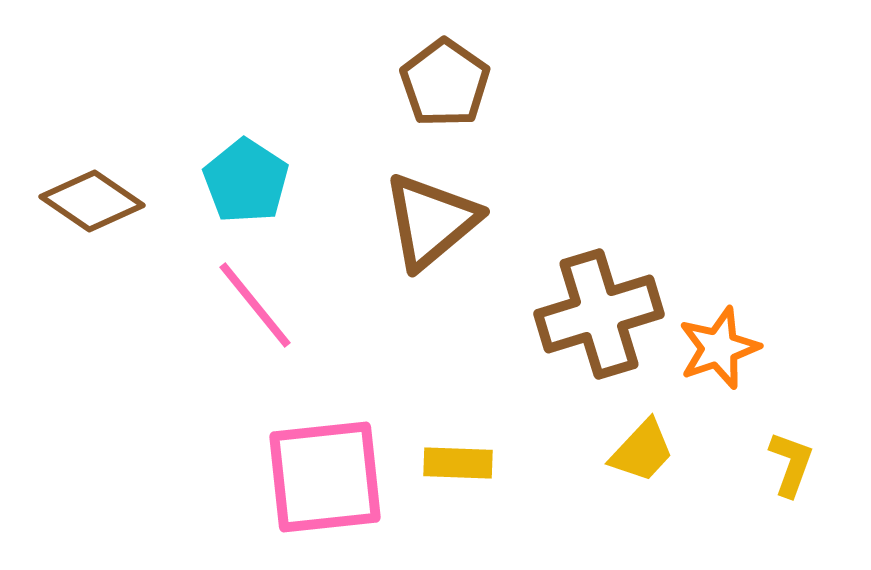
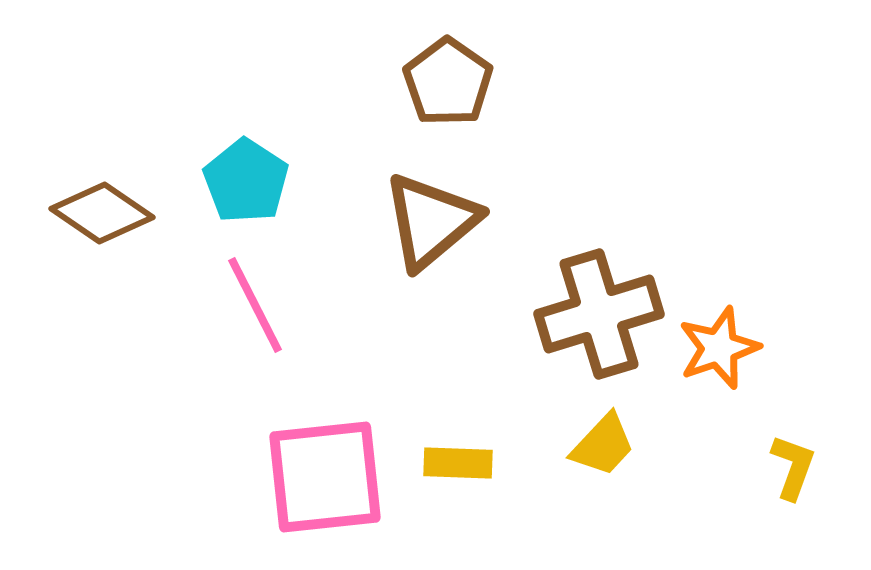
brown pentagon: moved 3 px right, 1 px up
brown diamond: moved 10 px right, 12 px down
pink line: rotated 12 degrees clockwise
yellow trapezoid: moved 39 px left, 6 px up
yellow L-shape: moved 2 px right, 3 px down
